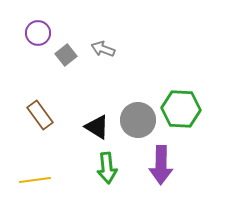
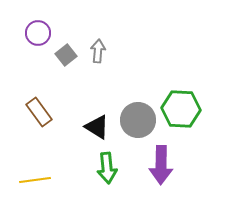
gray arrow: moved 5 px left, 2 px down; rotated 75 degrees clockwise
brown rectangle: moved 1 px left, 3 px up
